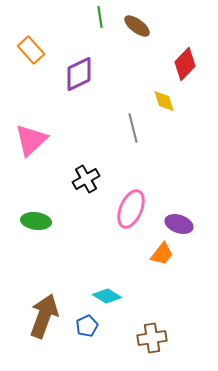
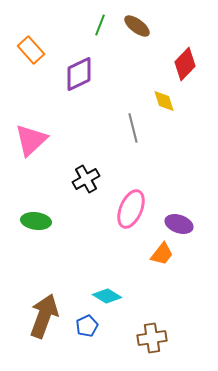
green line: moved 8 px down; rotated 30 degrees clockwise
